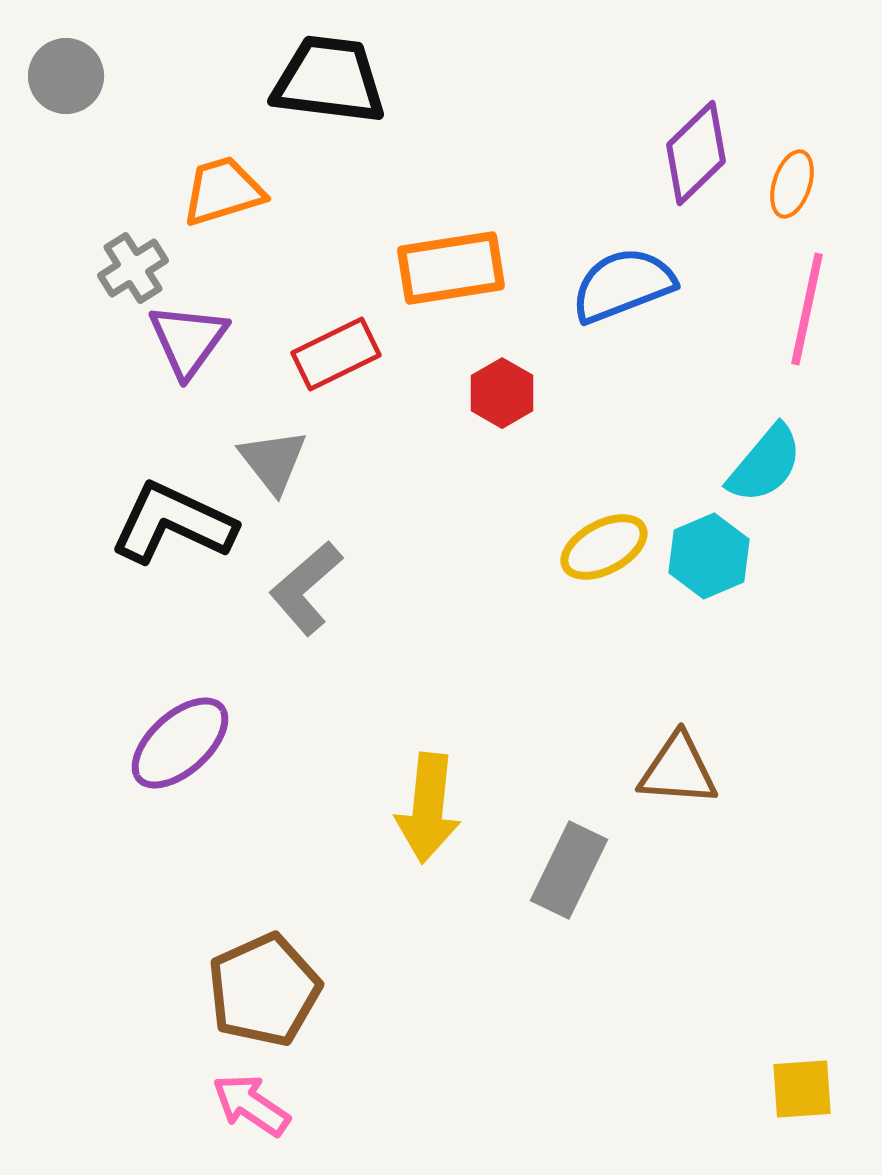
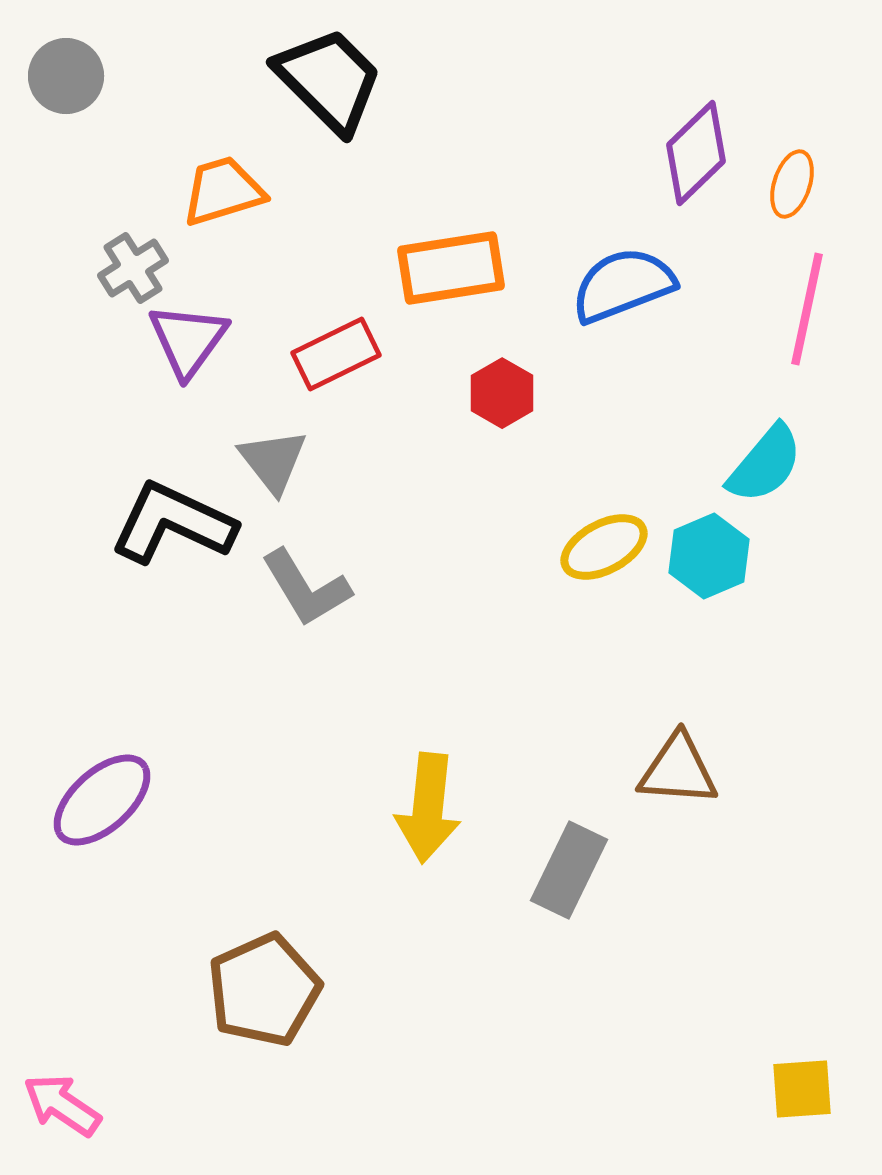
black trapezoid: rotated 38 degrees clockwise
gray L-shape: rotated 80 degrees counterclockwise
purple ellipse: moved 78 px left, 57 px down
pink arrow: moved 189 px left
